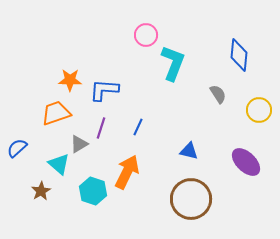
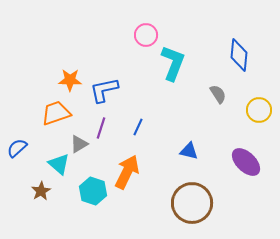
blue L-shape: rotated 16 degrees counterclockwise
brown circle: moved 1 px right, 4 px down
